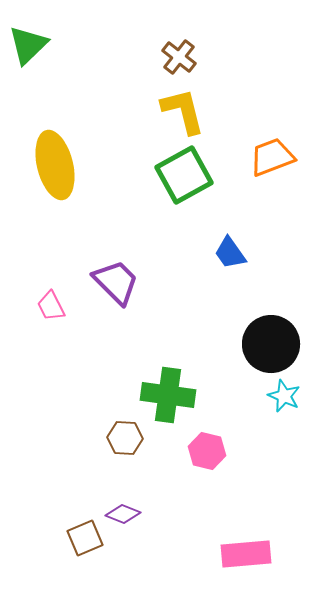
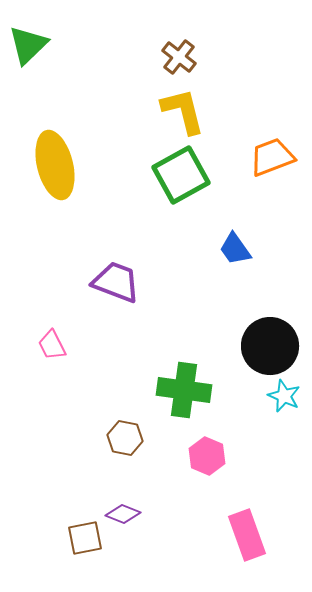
green square: moved 3 px left
blue trapezoid: moved 5 px right, 4 px up
purple trapezoid: rotated 24 degrees counterclockwise
pink trapezoid: moved 1 px right, 39 px down
black circle: moved 1 px left, 2 px down
green cross: moved 16 px right, 5 px up
brown hexagon: rotated 8 degrees clockwise
pink hexagon: moved 5 px down; rotated 9 degrees clockwise
brown square: rotated 12 degrees clockwise
pink rectangle: moved 1 px right, 19 px up; rotated 75 degrees clockwise
